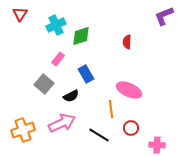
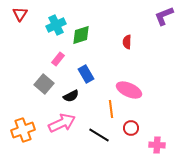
green diamond: moved 1 px up
